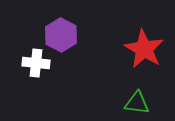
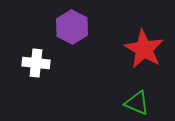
purple hexagon: moved 11 px right, 8 px up
green triangle: rotated 16 degrees clockwise
